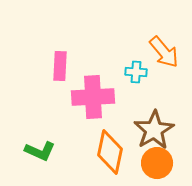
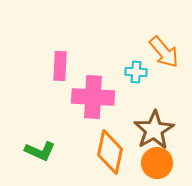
pink cross: rotated 6 degrees clockwise
